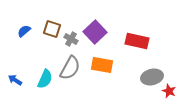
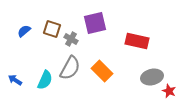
purple square: moved 9 px up; rotated 30 degrees clockwise
orange rectangle: moved 6 px down; rotated 35 degrees clockwise
cyan semicircle: moved 1 px down
